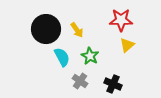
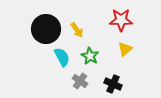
yellow triangle: moved 2 px left, 4 px down
